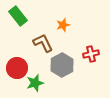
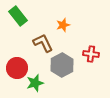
red cross: rotated 21 degrees clockwise
